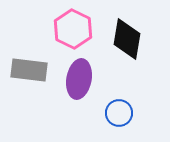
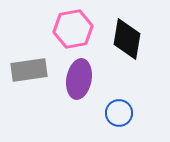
pink hexagon: rotated 24 degrees clockwise
gray rectangle: rotated 15 degrees counterclockwise
